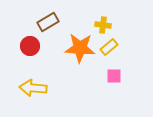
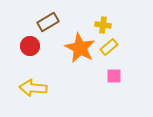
orange star: rotated 24 degrees clockwise
